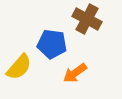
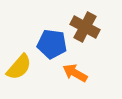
brown cross: moved 2 px left, 8 px down
orange arrow: rotated 65 degrees clockwise
